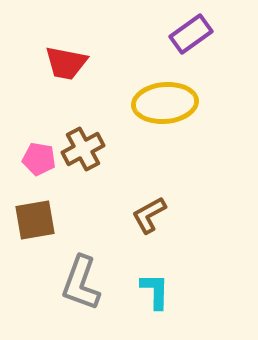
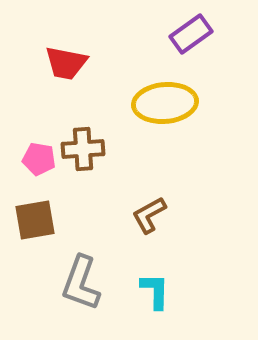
brown cross: rotated 24 degrees clockwise
